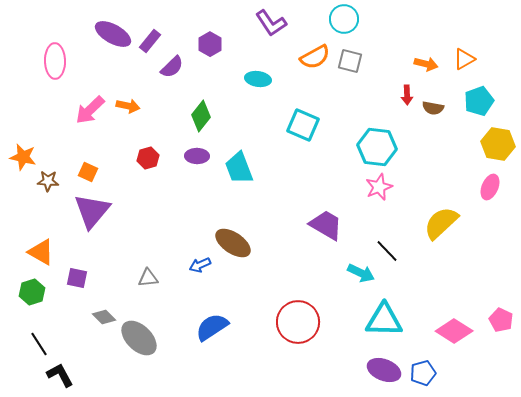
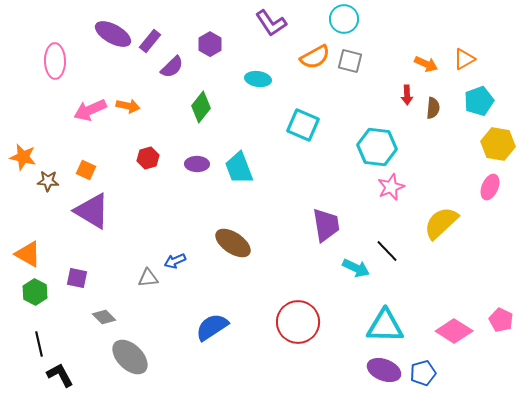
orange arrow at (426, 64): rotated 10 degrees clockwise
brown semicircle at (433, 108): rotated 95 degrees counterclockwise
pink arrow at (90, 110): rotated 20 degrees clockwise
green diamond at (201, 116): moved 9 px up
purple ellipse at (197, 156): moved 8 px down
orange square at (88, 172): moved 2 px left, 2 px up
pink star at (379, 187): moved 12 px right
purple triangle at (92, 211): rotated 39 degrees counterclockwise
purple trapezoid at (326, 225): rotated 51 degrees clockwise
orange triangle at (41, 252): moved 13 px left, 2 px down
blue arrow at (200, 265): moved 25 px left, 4 px up
cyan arrow at (361, 273): moved 5 px left, 5 px up
green hexagon at (32, 292): moved 3 px right; rotated 15 degrees counterclockwise
cyan triangle at (384, 320): moved 1 px right, 6 px down
gray ellipse at (139, 338): moved 9 px left, 19 px down
black line at (39, 344): rotated 20 degrees clockwise
